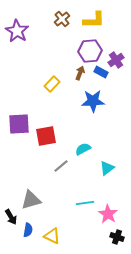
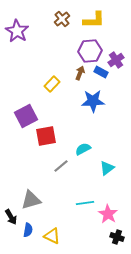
purple square: moved 7 px right, 8 px up; rotated 25 degrees counterclockwise
